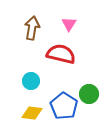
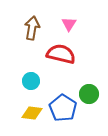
blue pentagon: moved 1 px left, 2 px down
